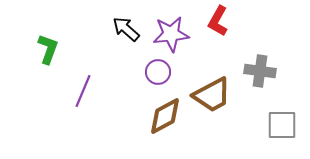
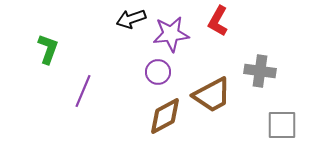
black arrow: moved 5 px right, 10 px up; rotated 60 degrees counterclockwise
